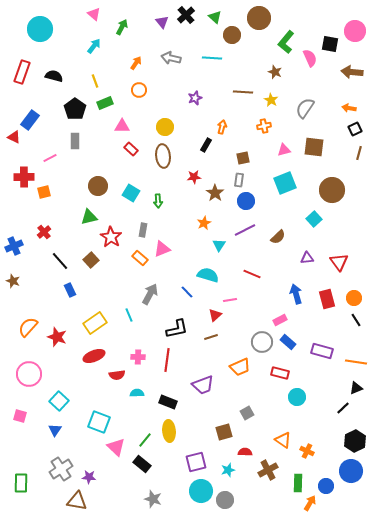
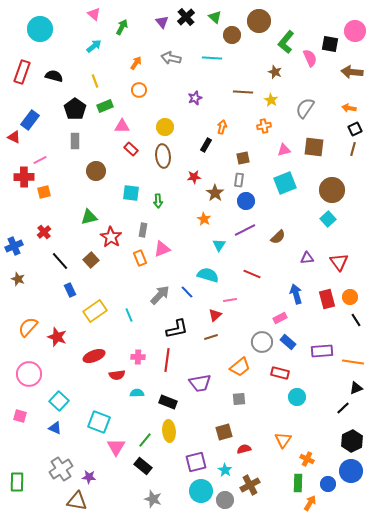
black cross at (186, 15): moved 2 px down
brown circle at (259, 18): moved 3 px down
cyan arrow at (94, 46): rotated 14 degrees clockwise
green rectangle at (105, 103): moved 3 px down
brown line at (359, 153): moved 6 px left, 4 px up
pink line at (50, 158): moved 10 px left, 2 px down
brown circle at (98, 186): moved 2 px left, 15 px up
cyan square at (131, 193): rotated 24 degrees counterclockwise
cyan square at (314, 219): moved 14 px right
orange star at (204, 223): moved 4 px up; rotated 16 degrees counterclockwise
orange rectangle at (140, 258): rotated 28 degrees clockwise
brown star at (13, 281): moved 5 px right, 2 px up
gray arrow at (150, 294): moved 10 px right, 1 px down; rotated 15 degrees clockwise
orange circle at (354, 298): moved 4 px left, 1 px up
pink rectangle at (280, 320): moved 2 px up
yellow rectangle at (95, 323): moved 12 px up
purple rectangle at (322, 351): rotated 20 degrees counterclockwise
orange line at (356, 362): moved 3 px left
orange trapezoid at (240, 367): rotated 15 degrees counterclockwise
purple trapezoid at (203, 385): moved 3 px left, 2 px up; rotated 10 degrees clockwise
gray square at (247, 413): moved 8 px left, 14 px up; rotated 24 degrees clockwise
blue triangle at (55, 430): moved 2 px up; rotated 40 degrees counterclockwise
orange triangle at (283, 440): rotated 30 degrees clockwise
black hexagon at (355, 441): moved 3 px left
pink triangle at (116, 447): rotated 18 degrees clockwise
orange cross at (307, 451): moved 8 px down
red semicircle at (245, 452): moved 1 px left, 3 px up; rotated 16 degrees counterclockwise
black rectangle at (142, 464): moved 1 px right, 2 px down
cyan star at (228, 470): moved 3 px left; rotated 24 degrees counterclockwise
brown cross at (268, 470): moved 18 px left, 15 px down
green rectangle at (21, 483): moved 4 px left, 1 px up
blue circle at (326, 486): moved 2 px right, 2 px up
